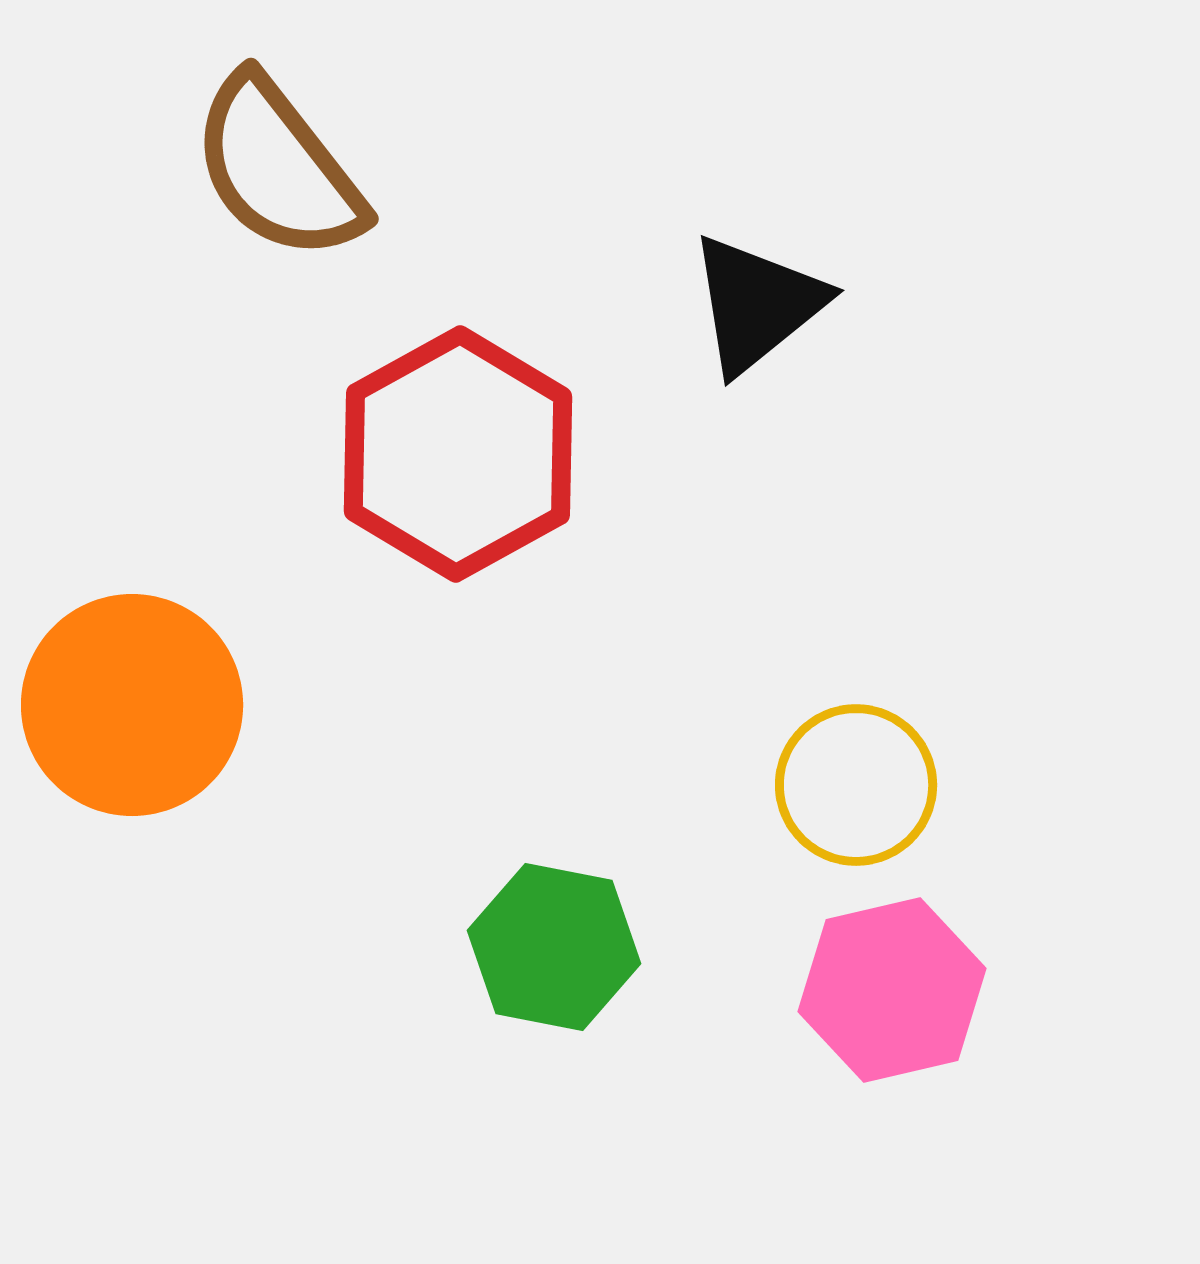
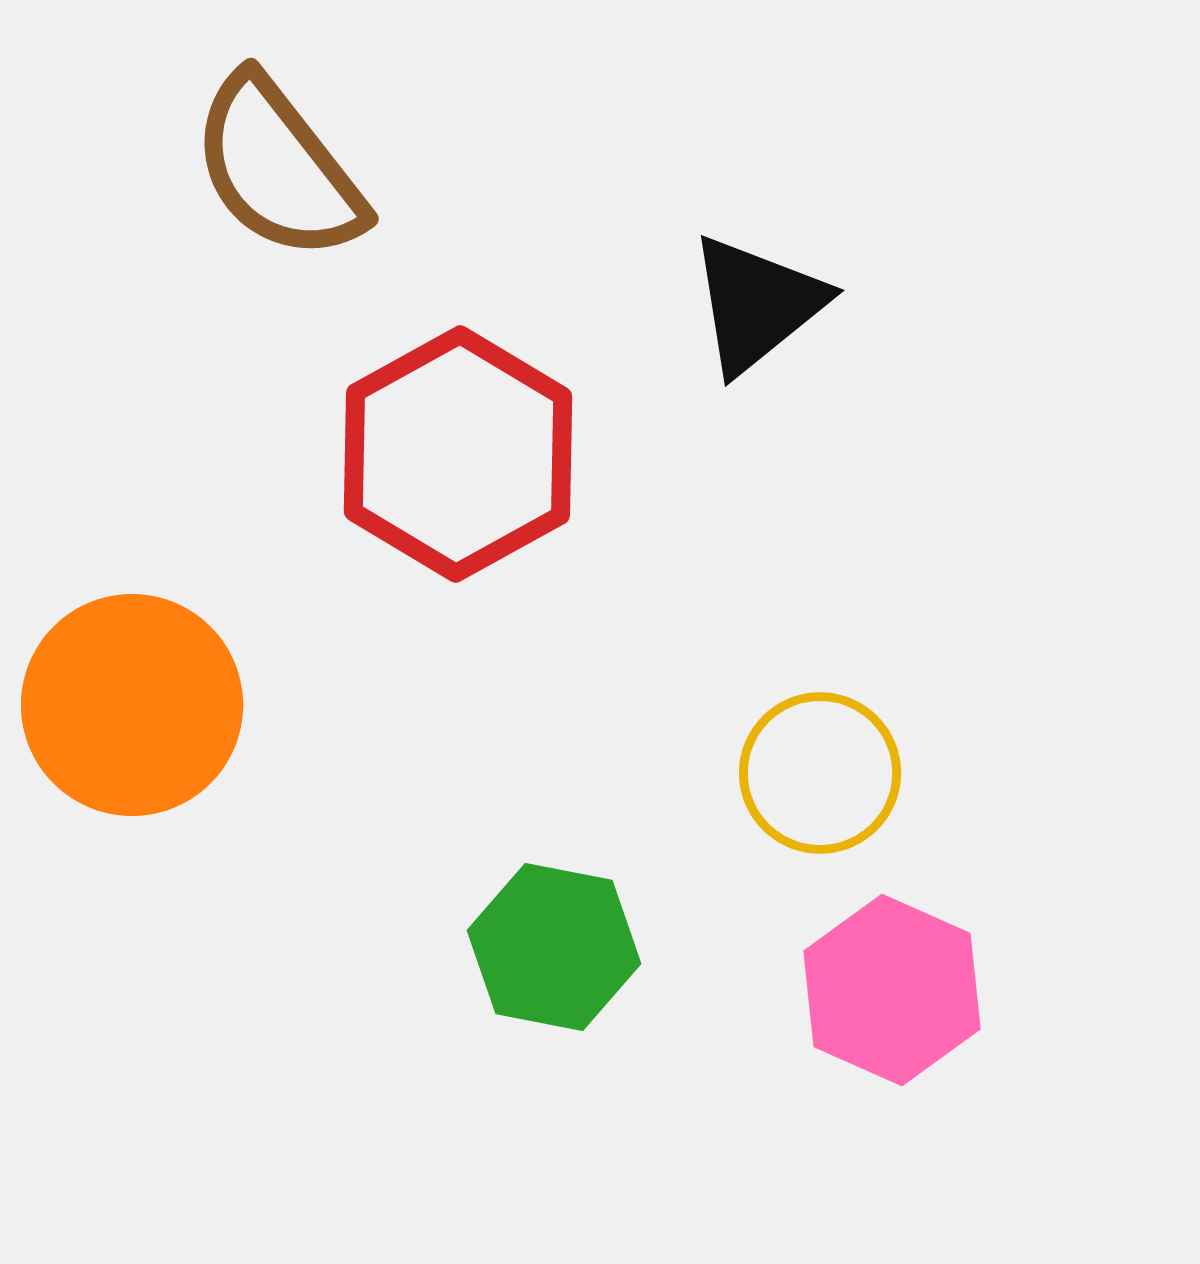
yellow circle: moved 36 px left, 12 px up
pink hexagon: rotated 23 degrees counterclockwise
